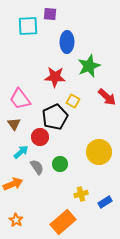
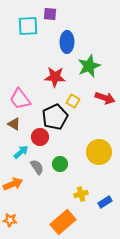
red arrow: moved 2 px left, 1 px down; rotated 24 degrees counterclockwise
brown triangle: rotated 24 degrees counterclockwise
orange star: moved 6 px left; rotated 24 degrees counterclockwise
